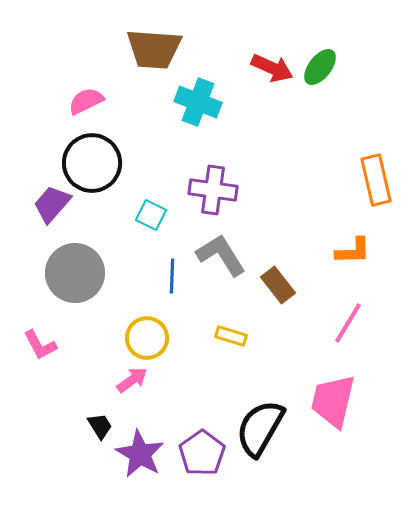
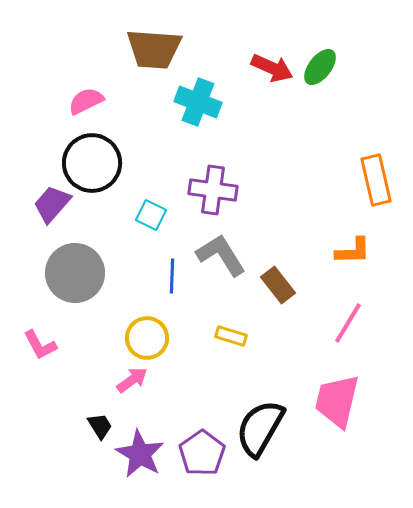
pink trapezoid: moved 4 px right
